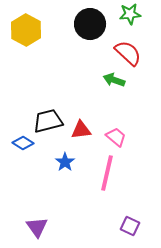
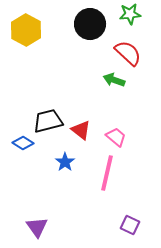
red triangle: rotated 45 degrees clockwise
purple square: moved 1 px up
